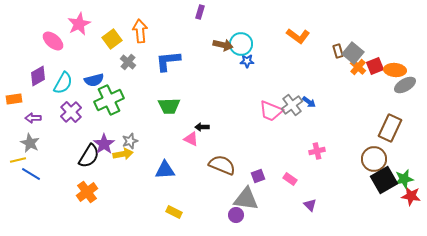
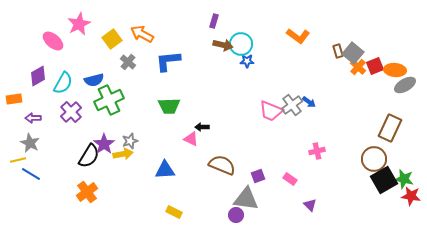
purple rectangle at (200, 12): moved 14 px right, 9 px down
orange arrow at (140, 31): moved 2 px right, 3 px down; rotated 55 degrees counterclockwise
green star at (404, 179): rotated 24 degrees clockwise
